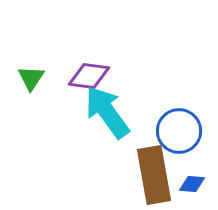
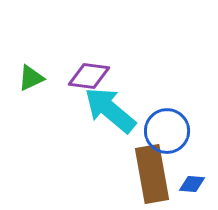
green triangle: rotated 32 degrees clockwise
cyan arrow: moved 3 px right, 2 px up; rotated 14 degrees counterclockwise
blue circle: moved 12 px left
brown rectangle: moved 2 px left, 1 px up
